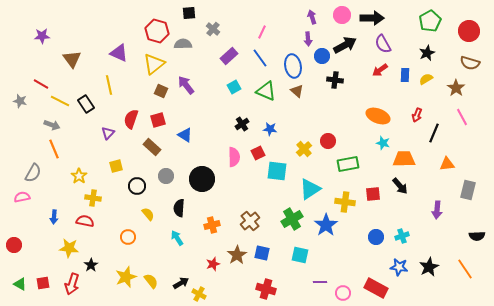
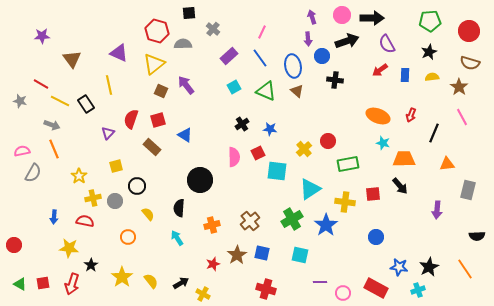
green pentagon at (430, 21): rotated 25 degrees clockwise
purple semicircle at (383, 44): moved 4 px right
black arrow at (345, 45): moved 2 px right, 4 px up; rotated 10 degrees clockwise
black star at (427, 53): moved 2 px right, 1 px up
yellow semicircle at (426, 79): moved 6 px right, 2 px up; rotated 24 degrees clockwise
brown star at (456, 88): moved 3 px right, 1 px up
red arrow at (417, 115): moved 6 px left
gray circle at (166, 176): moved 51 px left, 25 px down
black circle at (202, 179): moved 2 px left, 1 px down
pink semicircle at (22, 197): moved 46 px up
yellow cross at (93, 198): rotated 21 degrees counterclockwise
cyan cross at (402, 236): moved 16 px right, 54 px down
yellow star at (126, 277): moved 4 px left; rotated 15 degrees counterclockwise
yellow cross at (199, 294): moved 4 px right
